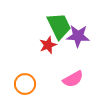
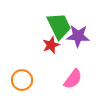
red star: moved 3 px right
pink semicircle: rotated 25 degrees counterclockwise
orange circle: moved 3 px left, 4 px up
